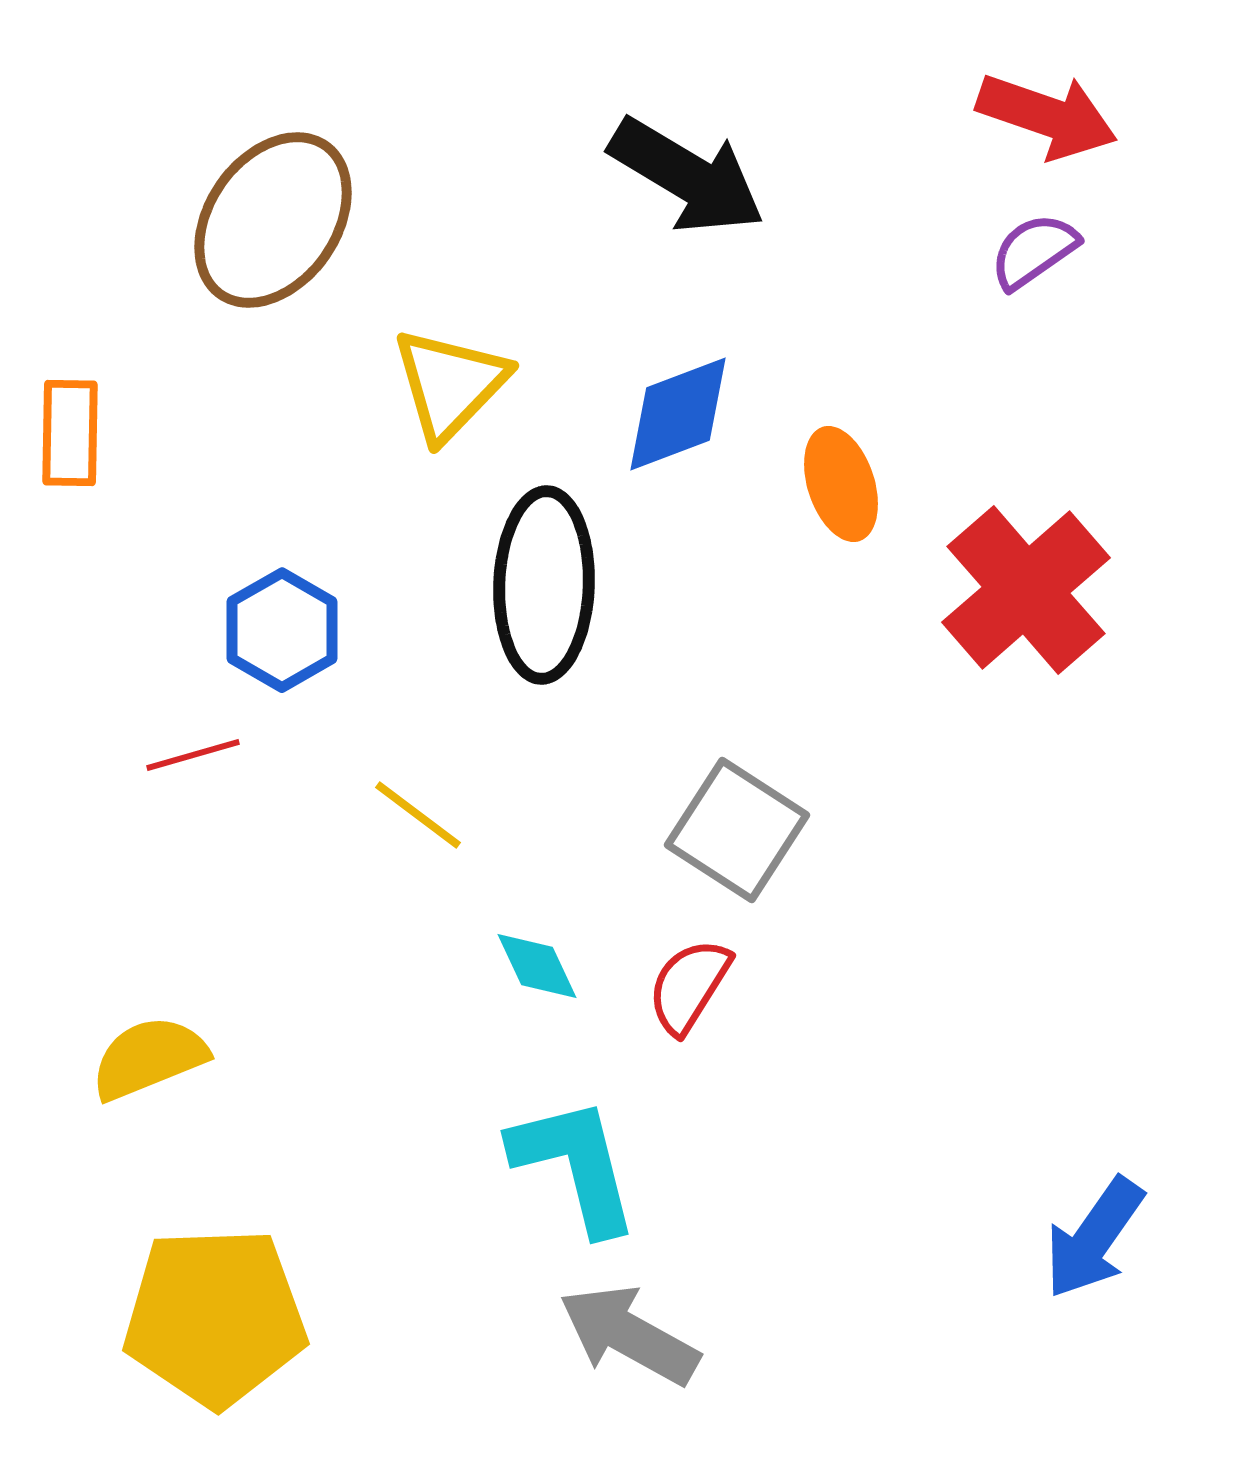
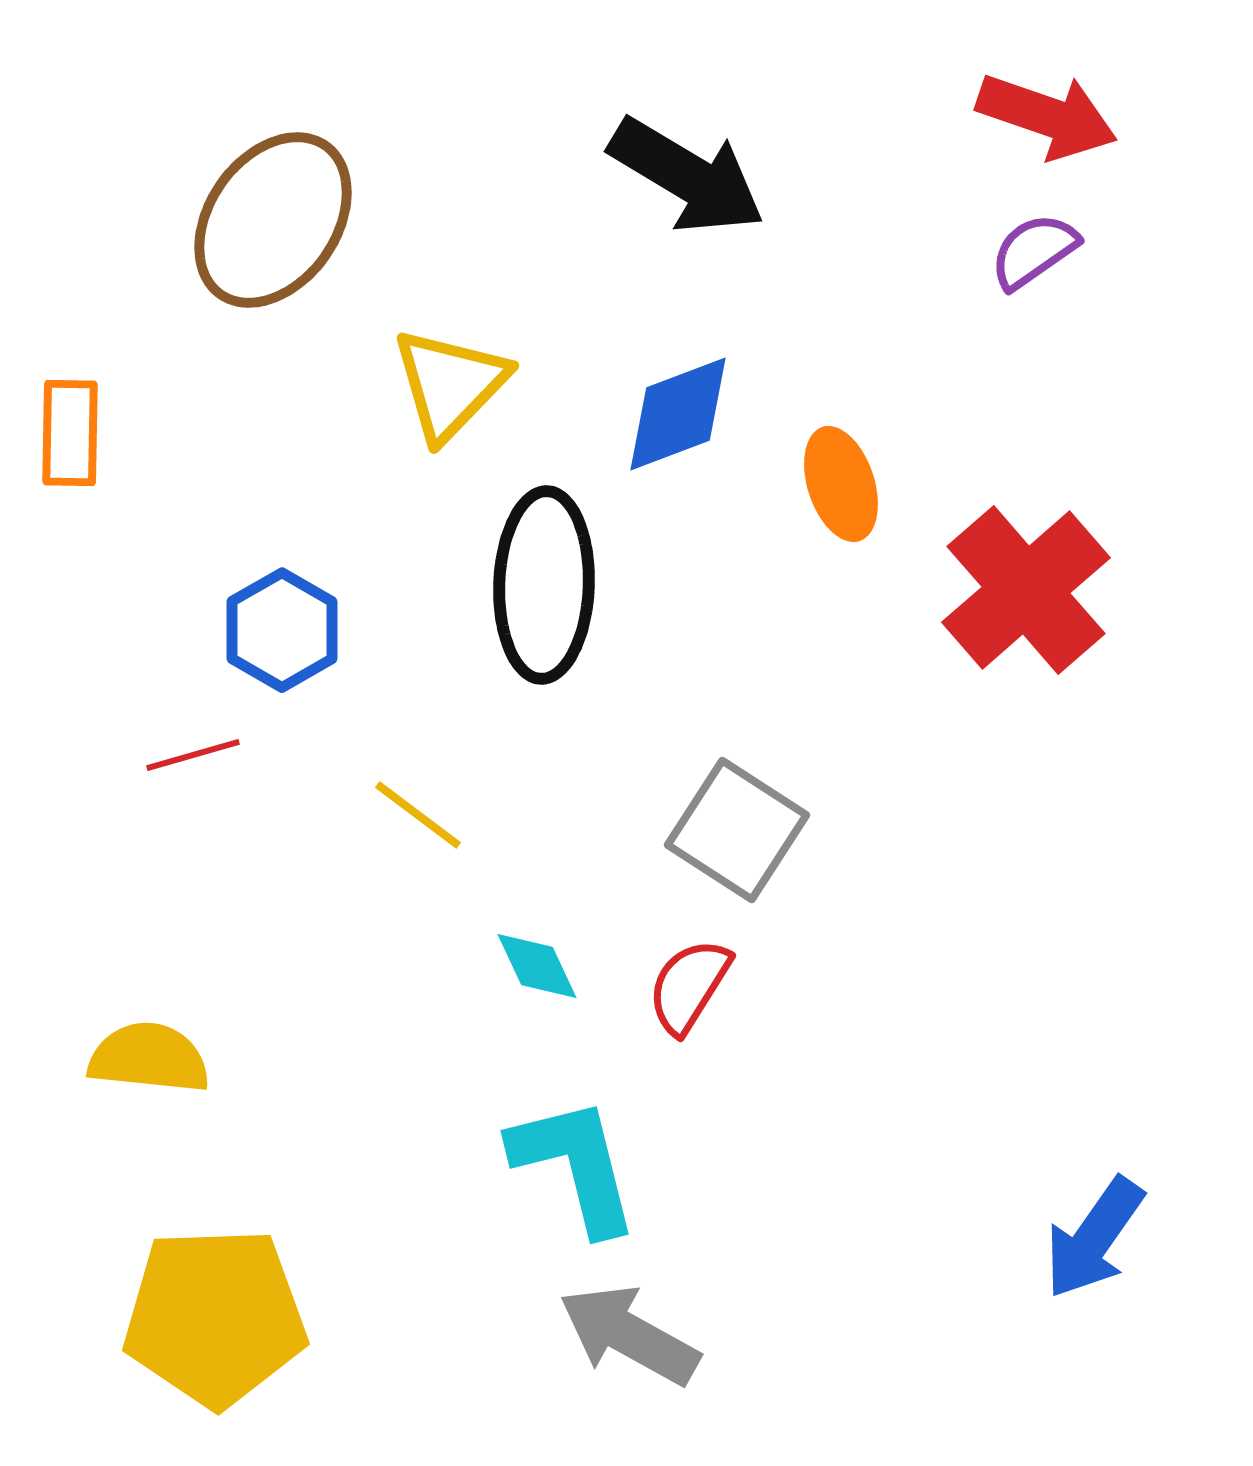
yellow semicircle: rotated 28 degrees clockwise
